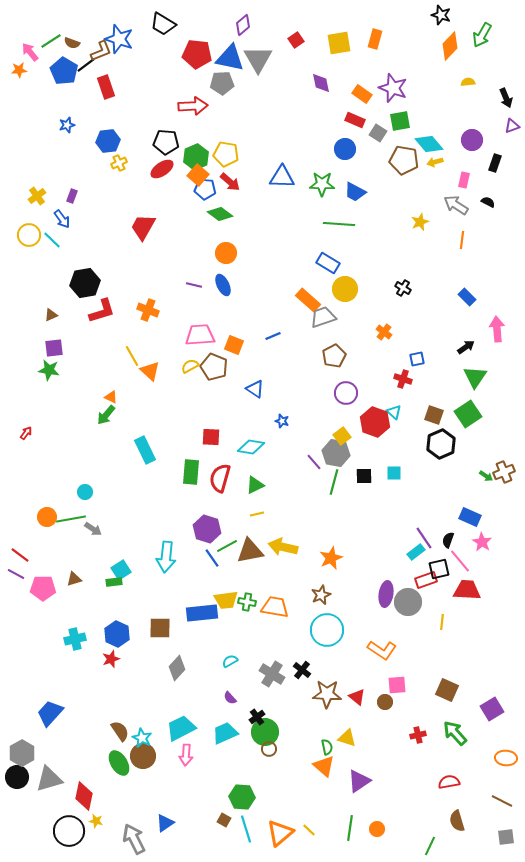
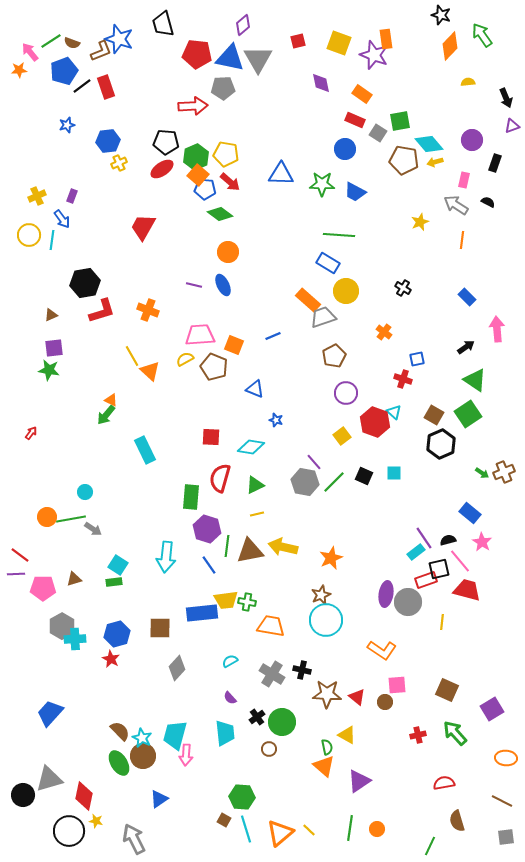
black trapezoid at (163, 24): rotated 44 degrees clockwise
green arrow at (482, 35): rotated 115 degrees clockwise
orange rectangle at (375, 39): moved 11 px right; rotated 24 degrees counterclockwise
red square at (296, 40): moved 2 px right, 1 px down; rotated 21 degrees clockwise
yellow square at (339, 43): rotated 30 degrees clockwise
black line at (86, 65): moved 4 px left, 21 px down
blue pentagon at (64, 71): rotated 20 degrees clockwise
gray pentagon at (222, 83): moved 1 px right, 5 px down
purple star at (393, 88): moved 19 px left, 33 px up
blue triangle at (282, 177): moved 1 px left, 3 px up
yellow cross at (37, 196): rotated 12 degrees clockwise
green line at (339, 224): moved 11 px down
cyan line at (52, 240): rotated 54 degrees clockwise
orange circle at (226, 253): moved 2 px right, 1 px up
yellow circle at (345, 289): moved 1 px right, 2 px down
yellow semicircle at (190, 366): moved 5 px left, 7 px up
green triangle at (475, 377): moved 3 px down; rotated 30 degrees counterclockwise
blue triangle at (255, 389): rotated 12 degrees counterclockwise
orange triangle at (111, 397): moved 3 px down
brown square at (434, 415): rotated 12 degrees clockwise
blue star at (282, 421): moved 6 px left, 1 px up
red arrow at (26, 433): moved 5 px right
gray hexagon at (336, 453): moved 31 px left, 29 px down
green rectangle at (191, 472): moved 25 px down
black square at (364, 476): rotated 24 degrees clockwise
green arrow at (486, 476): moved 4 px left, 3 px up
green line at (334, 482): rotated 30 degrees clockwise
blue rectangle at (470, 517): moved 4 px up; rotated 15 degrees clockwise
black semicircle at (448, 540): rotated 56 degrees clockwise
green line at (227, 546): rotated 55 degrees counterclockwise
blue line at (212, 558): moved 3 px left, 7 px down
cyan square at (121, 570): moved 3 px left, 5 px up; rotated 24 degrees counterclockwise
purple line at (16, 574): rotated 30 degrees counterclockwise
red trapezoid at (467, 590): rotated 12 degrees clockwise
orange trapezoid at (275, 607): moved 4 px left, 19 px down
cyan circle at (327, 630): moved 1 px left, 10 px up
blue hexagon at (117, 634): rotated 20 degrees clockwise
cyan cross at (75, 639): rotated 10 degrees clockwise
red star at (111, 659): rotated 24 degrees counterclockwise
black cross at (302, 670): rotated 24 degrees counterclockwise
cyan trapezoid at (181, 728): moved 6 px left, 7 px down; rotated 48 degrees counterclockwise
brown semicircle at (120, 731): rotated 10 degrees counterclockwise
green circle at (265, 732): moved 17 px right, 10 px up
cyan trapezoid at (225, 733): rotated 108 degrees clockwise
yellow triangle at (347, 738): moved 3 px up; rotated 12 degrees clockwise
gray hexagon at (22, 753): moved 40 px right, 127 px up
black circle at (17, 777): moved 6 px right, 18 px down
red semicircle at (449, 782): moved 5 px left, 1 px down
blue triangle at (165, 823): moved 6 px left, 24 px up
